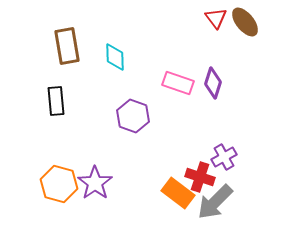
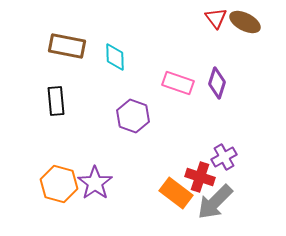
brown ellipse: rotated 24 degrees counterclockwise
brown rectangle: rotated 69 degrees counterclockwise
purple diamond: moved 4 px right
orange rectangle: moved 2 px left
